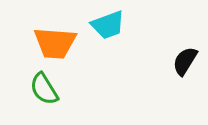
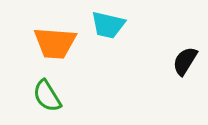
cyan trapezoid: rotated 33 degrees clockwise
green semicircle: moved 3 px right, 7 px down
